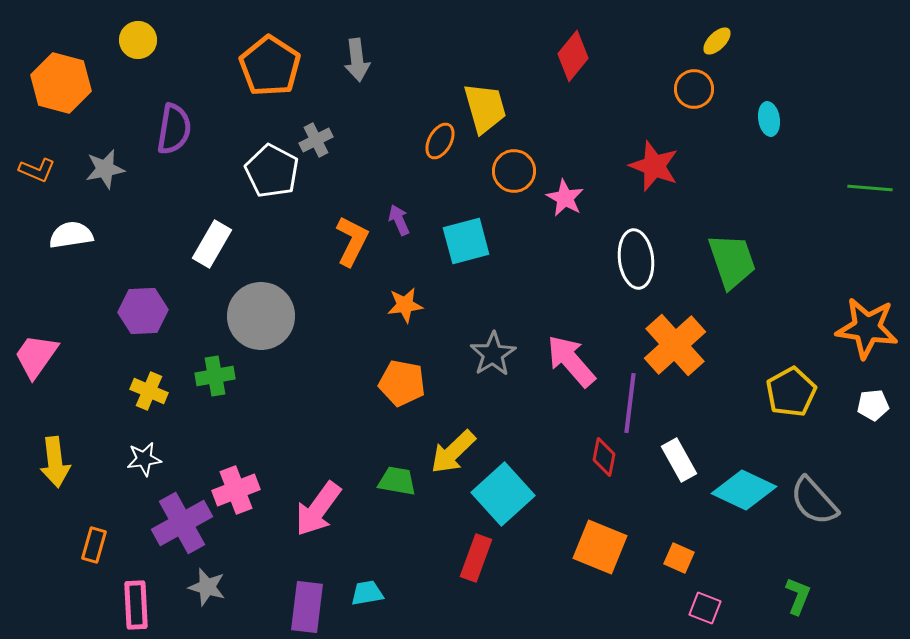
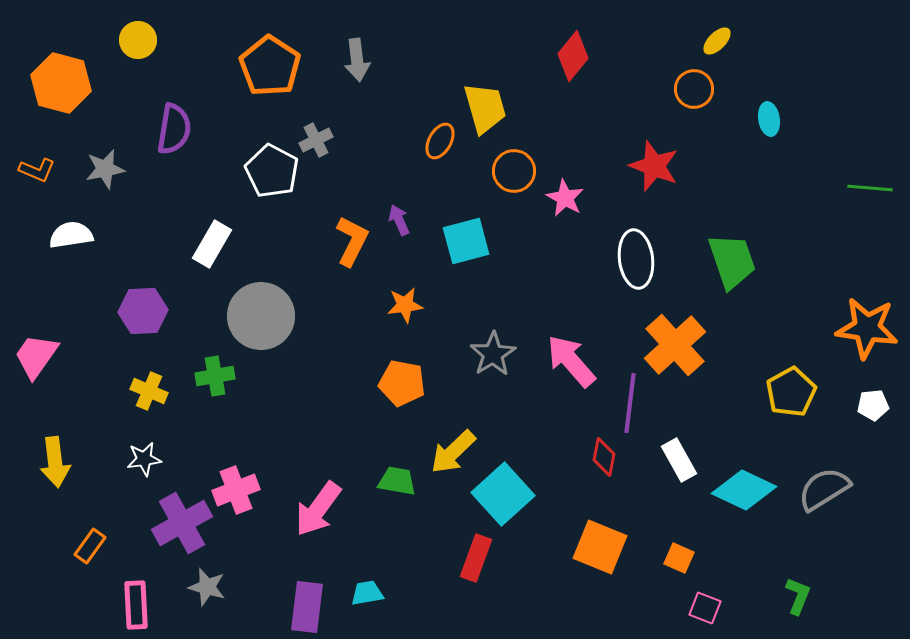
gray semicircle at (814, 501): moved 10 px right, 12 px up; rotated 100 degrees clockwise
orange rectangle at (94, 545): moved 4 px left, 1 px down; rotated 20 degrees clockwise
